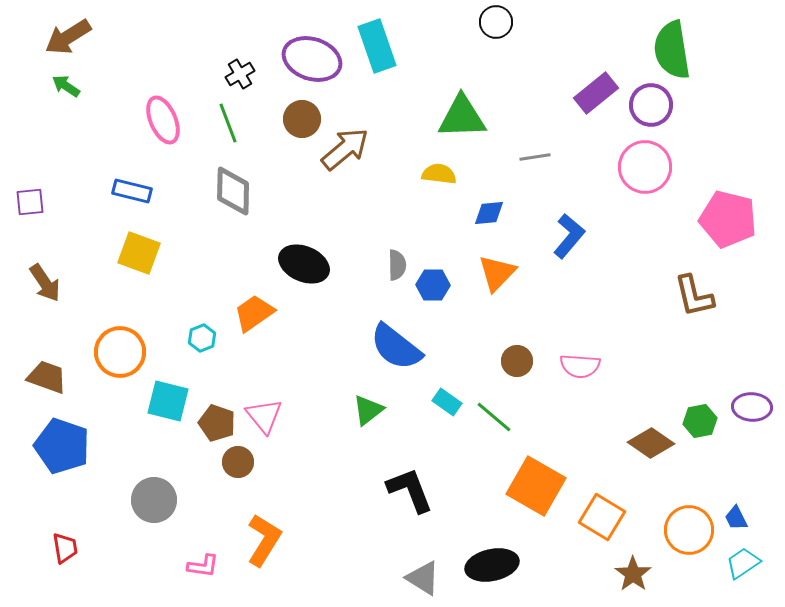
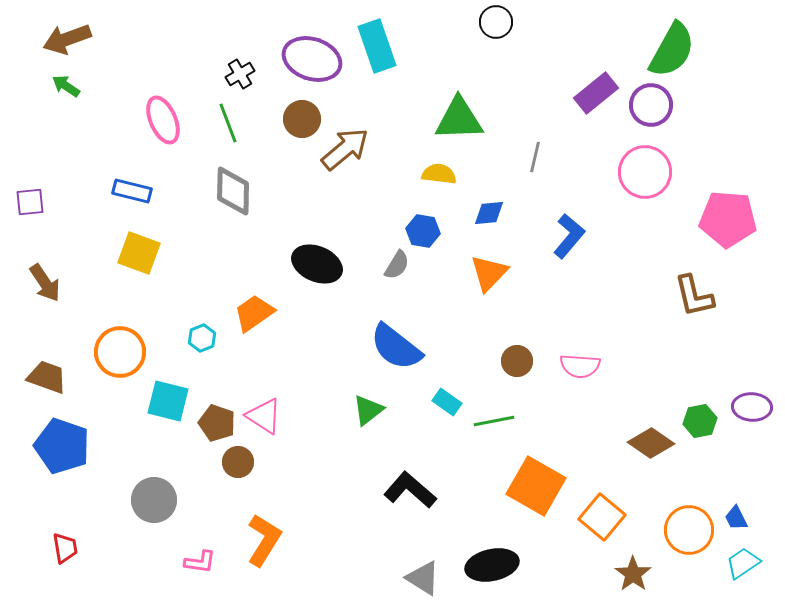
brown arrow at (68, 37): moved 1 px left, 2 px down; rotated 12 degrees clockwise
green semicircle at (672, 50): rotated 142 degrees counterclockwise
green triangle at (462, 117): moved 3 px left, 2 px down
gray line at (535, 157): rotated 68 degrees counterclockwise
pink circle at (645, 167): moved 5 px down
pink pentagon at (728, 219): rotated 10 degrees counterclockwise
black ellipse at (304, 264): moved 13 px right
gray semicircle at (397, 265): rotated 32 degrees clockwise
orange triangle at (497, 273): moved 8 px left
blue hexagon at (433, 285): moved 10 px left, 54 px up; rotated 8 degrees clockwise
pink triangle at (264, 416): rotated 18 degrees counterclockwise
green line at (494, 417): moved 4 px down; rotated 51 degrees counterclockwise
black L-shape at (410, 490): rotated 28 degrees counterclockwise
orange square at (602, 517): rotated 9 degrees clockwise
pink L-shape at (203, 566): moved 3 px left, 4 px up
